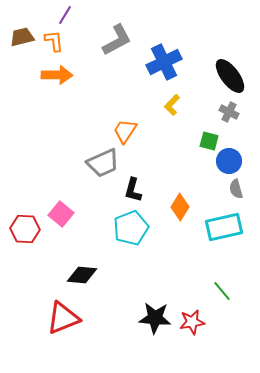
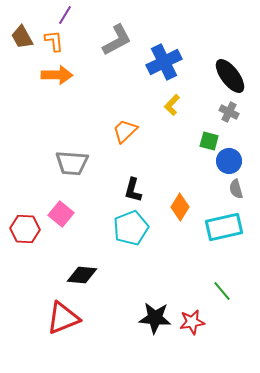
brown trapezoid: rotated 105 degrees counterclockwise
orange trapezoid: rotated 12 degrees clockwise
gray trapezoid: moved 31 px left; rotated 28 degrees clockwise
